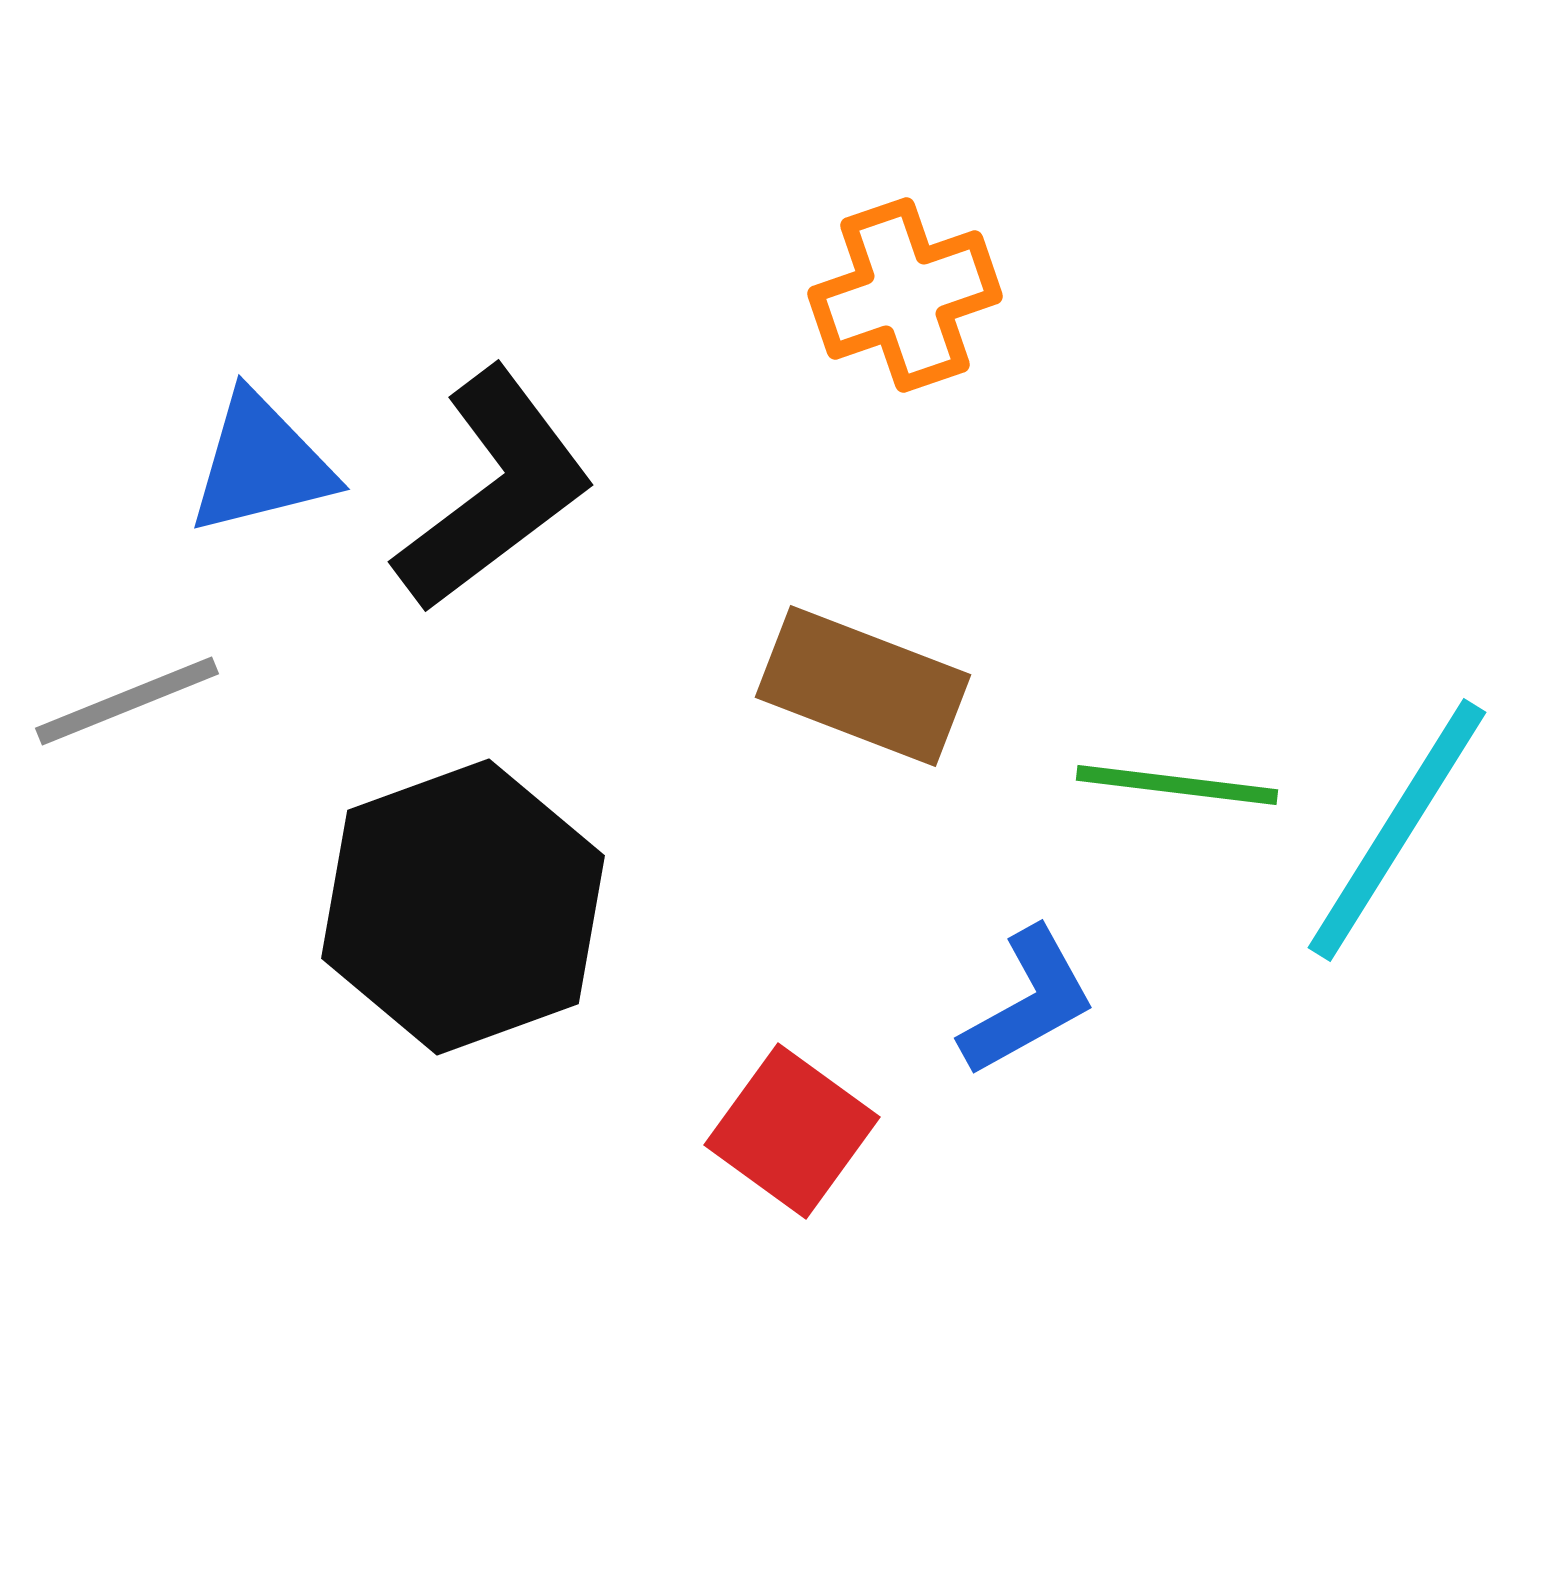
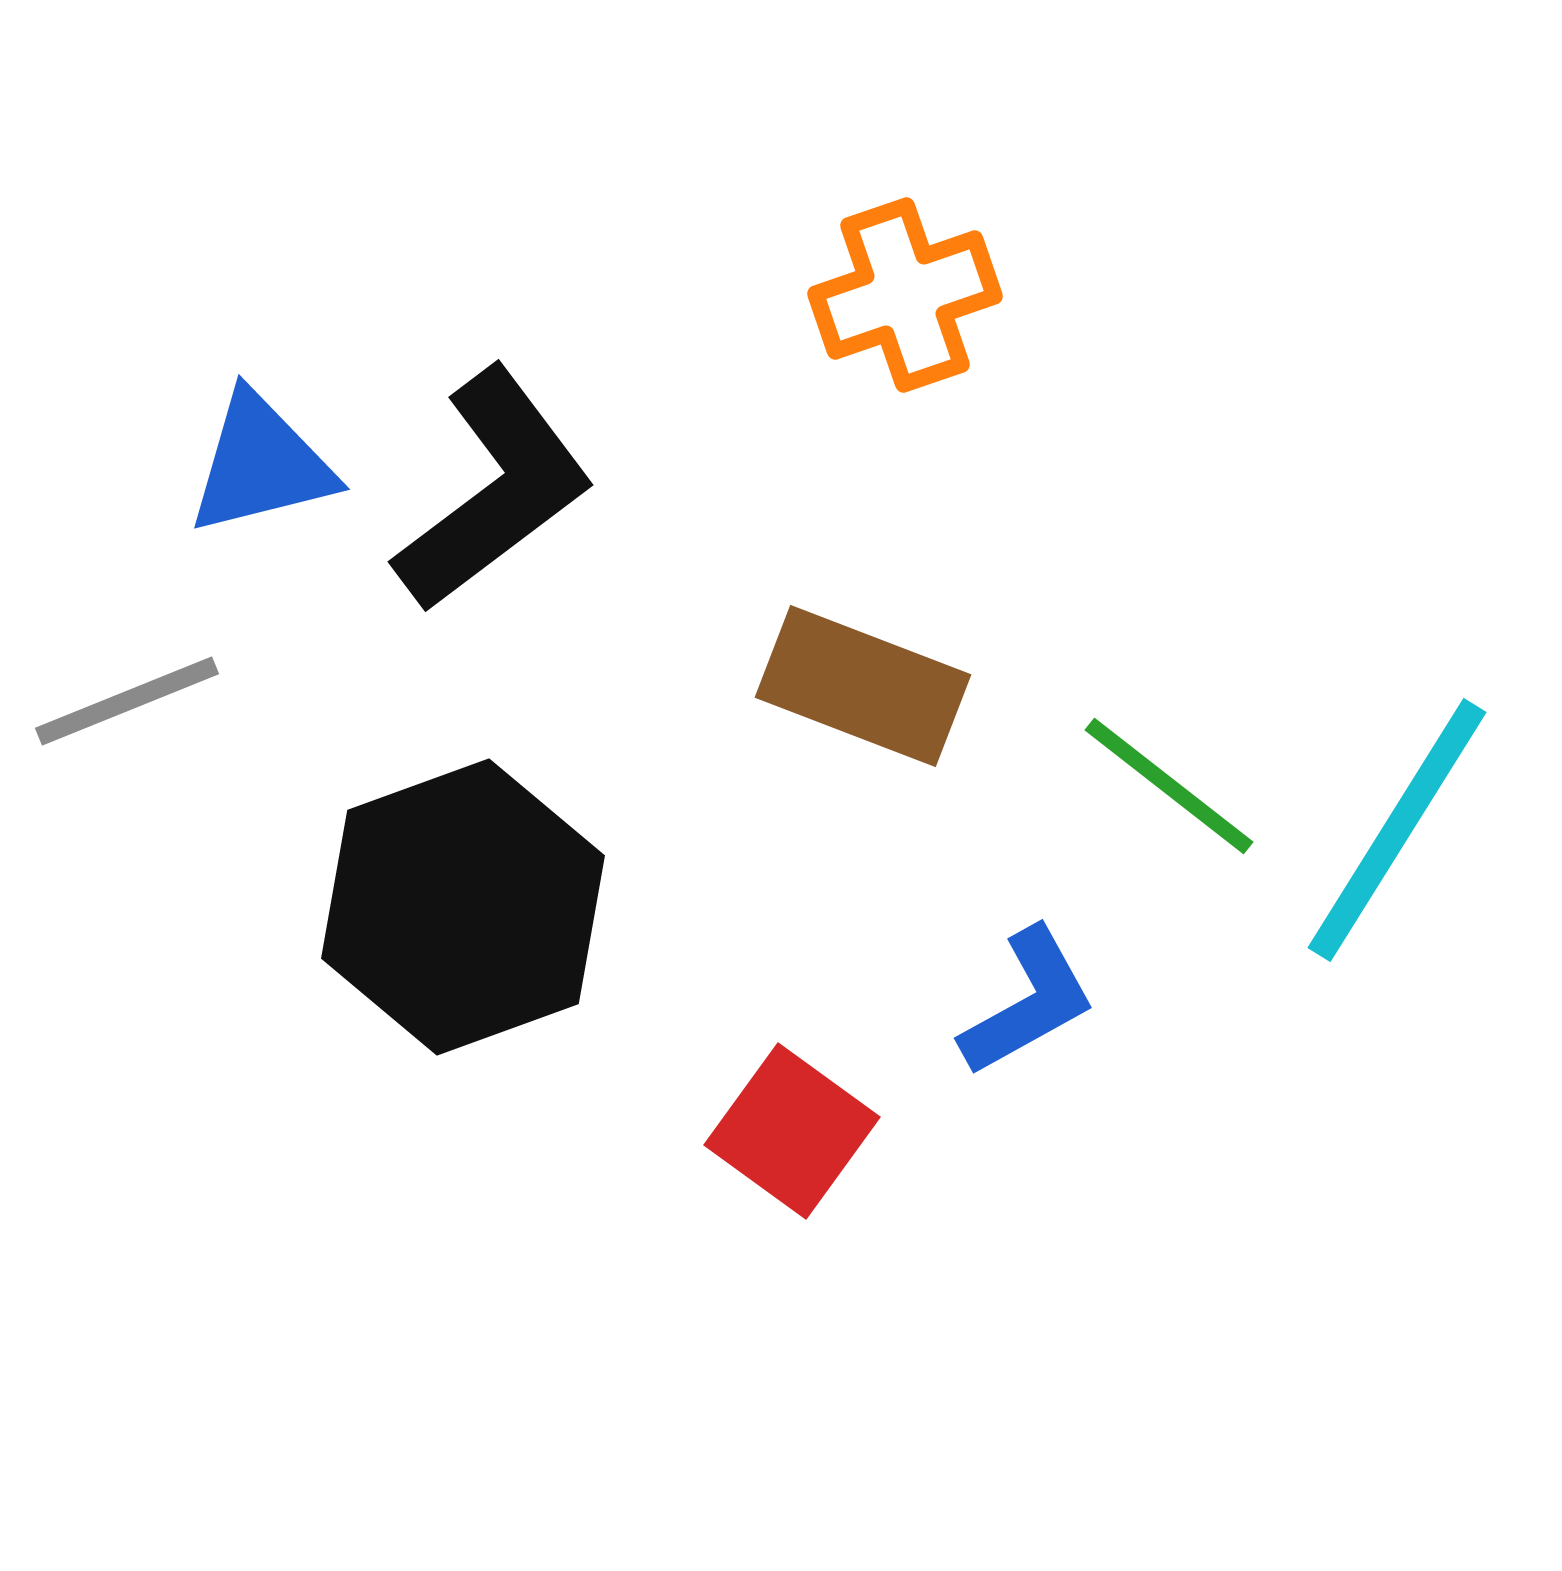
green line: moved 8 px left, 1 px down; rotated 31 degrees clockwise
